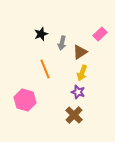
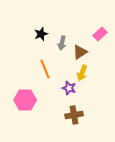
purple star: moved 9 px left, 4 px up
pink hexagon: rotated 15 degrees counterclockwise
brown cross: rotated 36 degrees clockwise
